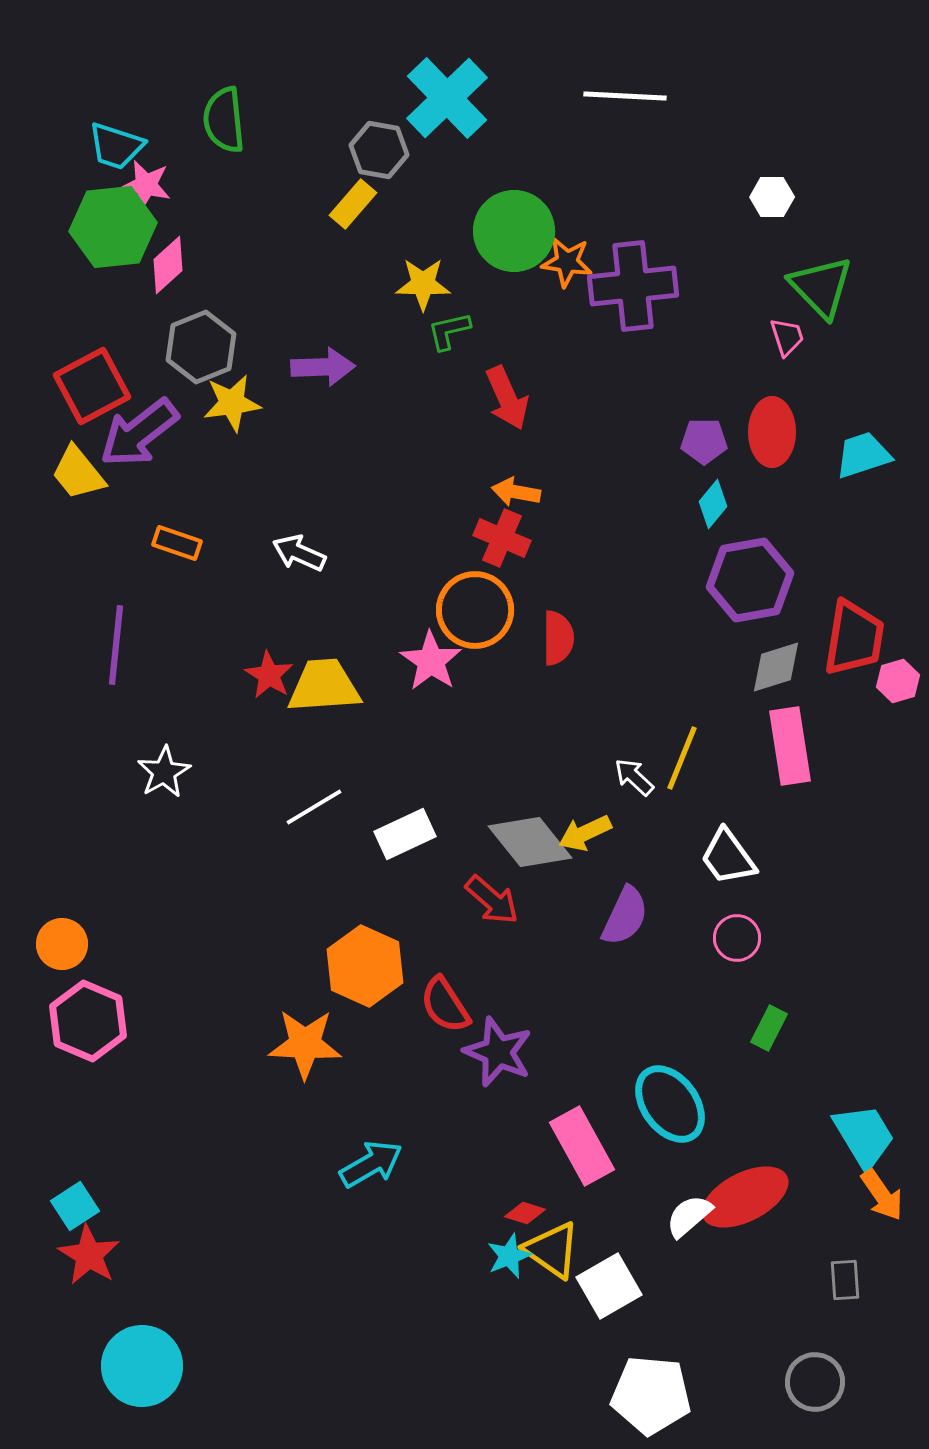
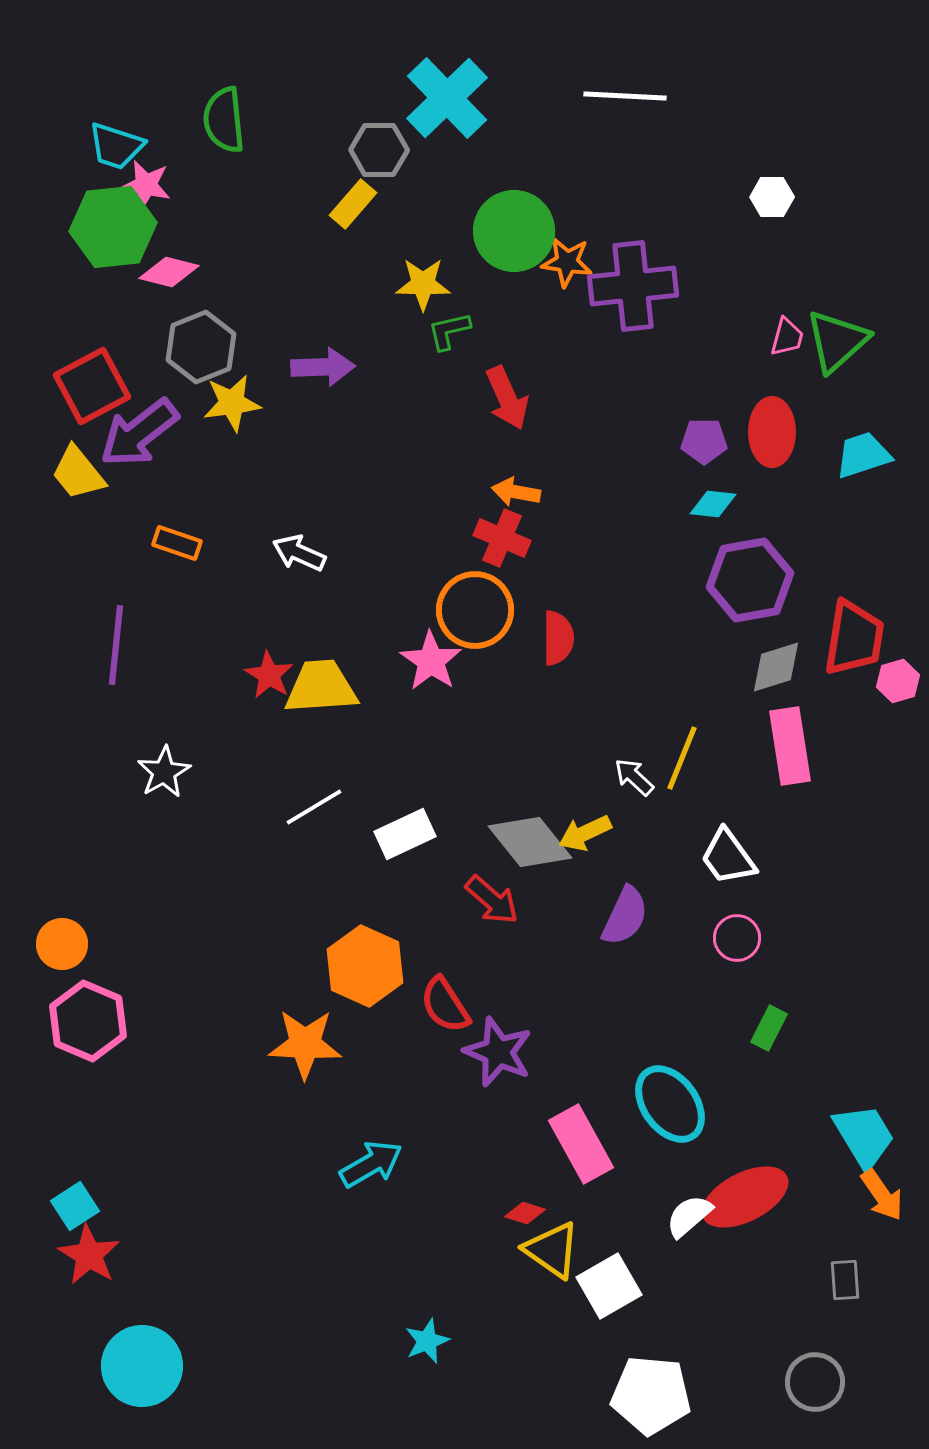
gray hexagon at (379, 150): rotated 10 degrees counterclockwise
pink diamond at (168, 265): moved 1 px right, 7 px down; rotated 56 degrees clockwise
green triangle at (821, 287): moved 16 px right, 54 px down; rotated 32 degrees clockwise
pink trapezoid at (787, 337): rotated 33 degrees clockwise
cyan diamond at (713, 504): rotated 57 degrees clockwise
yellow trapezoid at (324, 686): moved 3 px left, 1 px down
pink rectangle at (582, 1146): moved 1 px left, 2 px up
cyan star at (509, 1256): moved 82 px left, 85 px down
